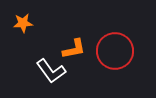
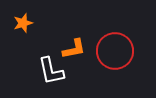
orange star: rotated 12 degrees counterclockwise
white L-shape: rotated 24 degrees clockwise
